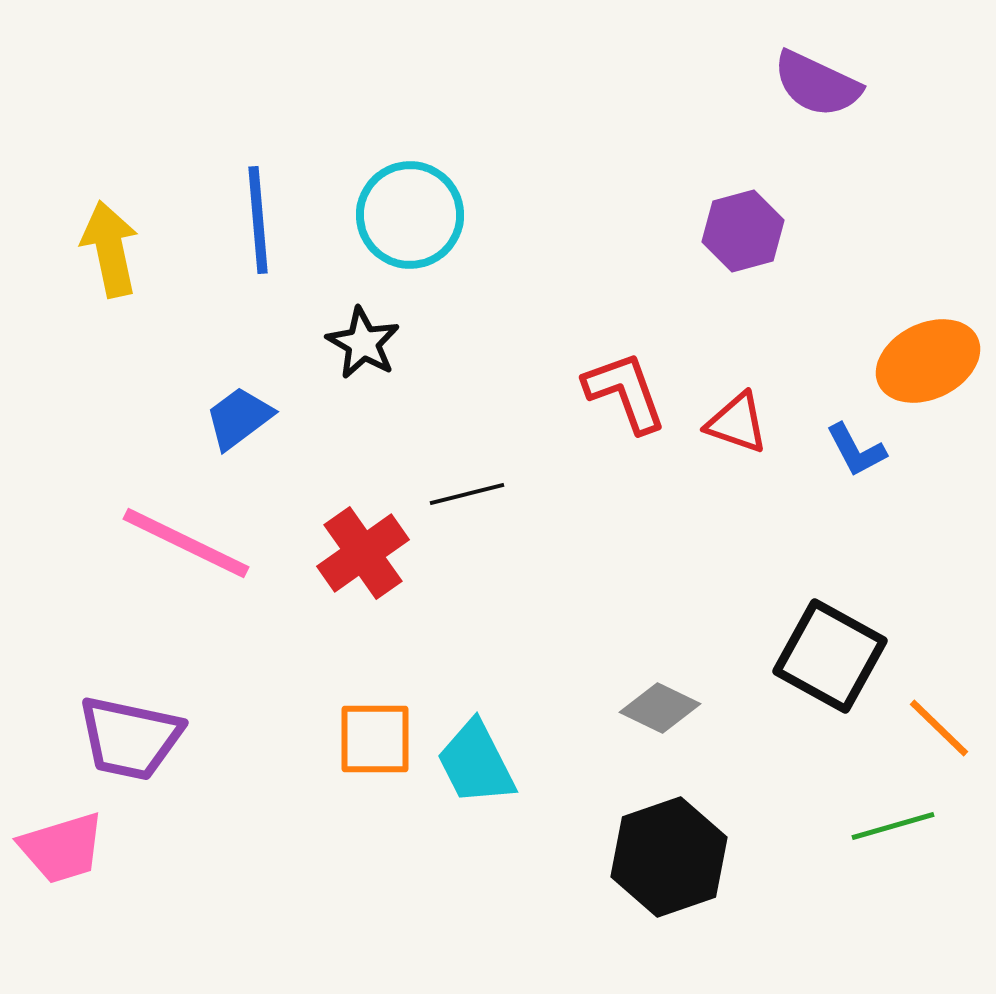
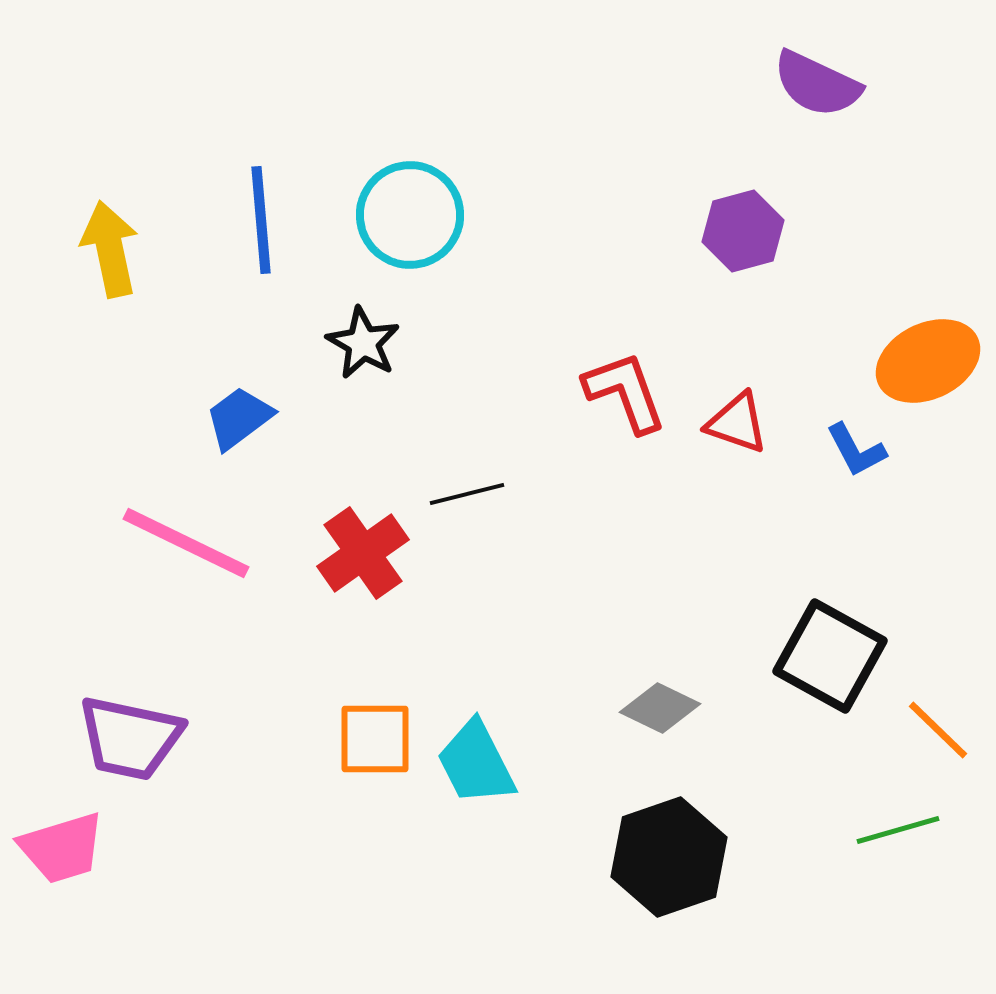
blue line: moved 3 px right
orange line: moved 1 px left, 2 px down
green line: moved 5 px right, 4 px down
